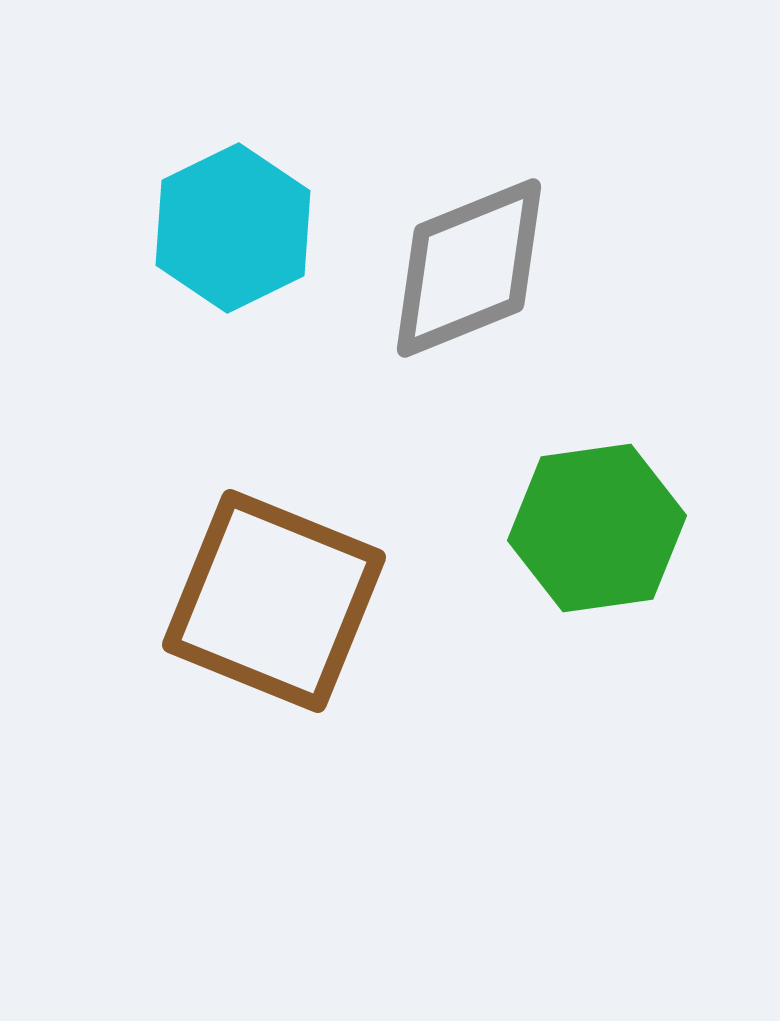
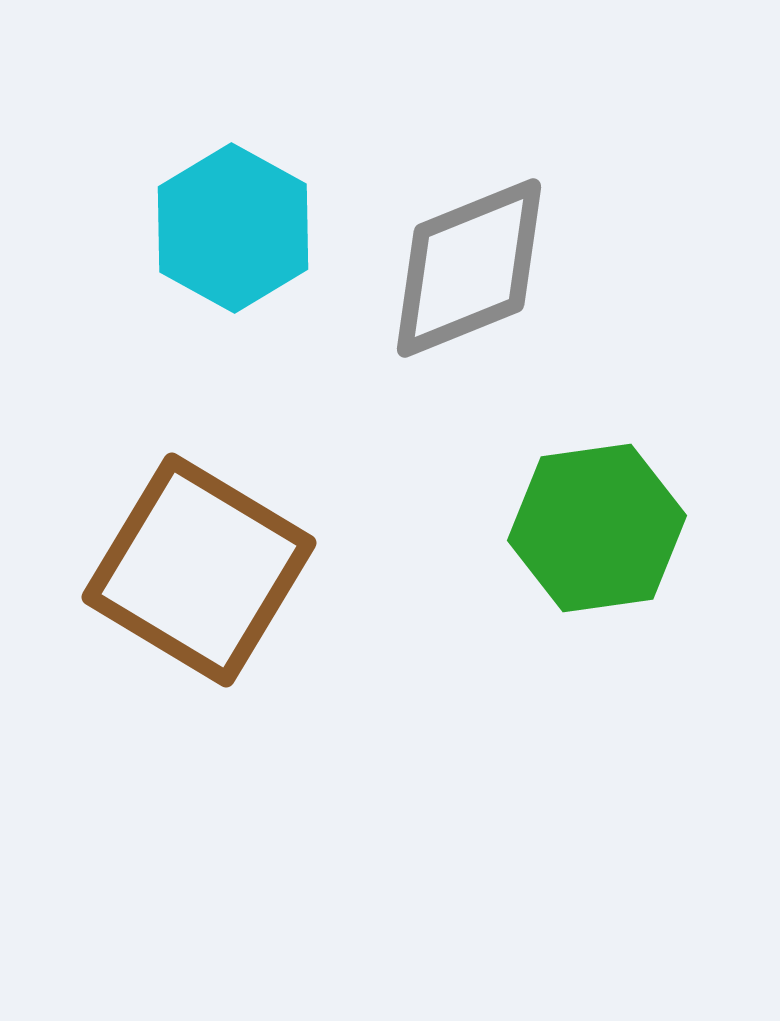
cyan hexagon: rotated 5 degrees counterclockwise
brown square: moved 75 px left, 31 px up; rotated 9 degrees clockwise
